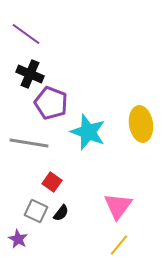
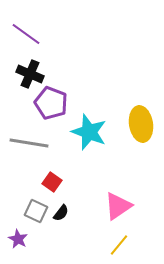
cyan star: moved 1 px right
pink triangle: rotated 20 degrees clockwise
